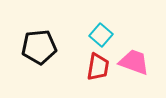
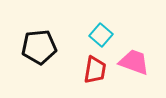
red trapezoid: moved 3 px left, 3 px down
